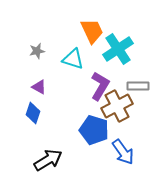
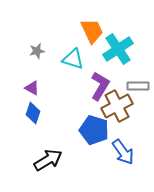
purple triangle: moved 7 px left, 1 px down
